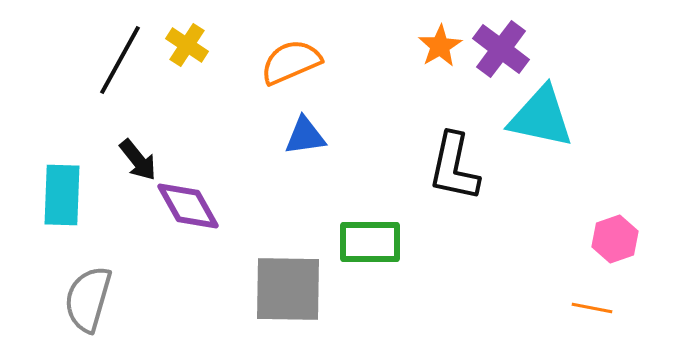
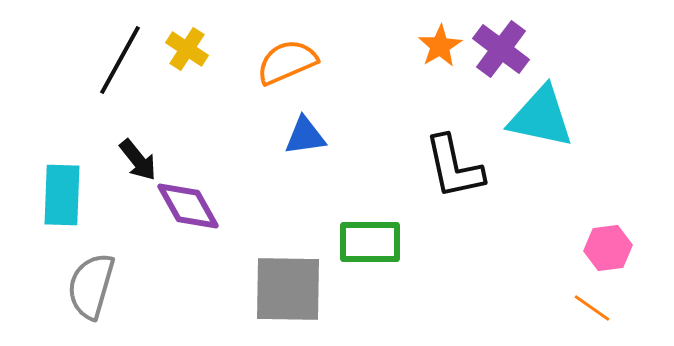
yellow cross: moved 4 px down
orange semicircle: moved 4 px left
black L-shape: rotated 24 degrees counterclockwise
pink hexagon: moved 7 px left, 9 px down; rotated 12 degrees clockwise
gray semicircle: moved 3 px right, 13 px up
orange line: rotated 24 degrees clockwise
